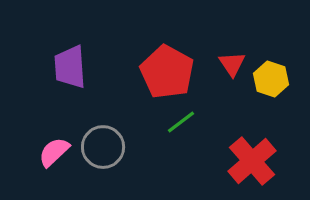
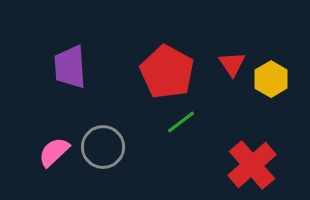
yellow hexagon: rotated 12 degrees clockwise
red cross: moved 4 px down
